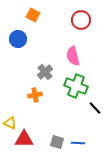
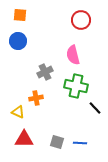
orange square: moved 13 px left; rotated 24 degrees counterclockwise
blue circle: moved 2 px down
pink semicircle: moved 1 px up
gray cross: rotated 14 degrees clockwise
green cross: rotated 10 degrees counterclockwise
orange cross: moved 1 px right, 3 px down
yellow triangle: moved 8 px right, 11 px up
blue line: moved 2 px right
